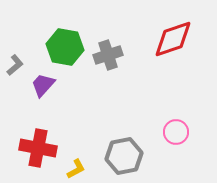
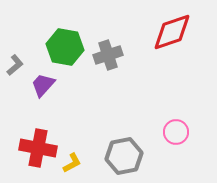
red diamond: moved 1 px left, 7 px up
yellow L-shape: moved 4 px left, 6 px up
